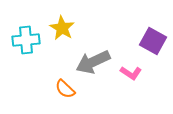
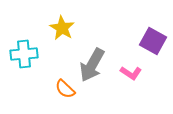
cyan cross: moved 2 px left, 14 px down
gray arrow: moved 1 px left, 3 px down; rotated 36 degrees counterclockwise
